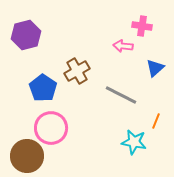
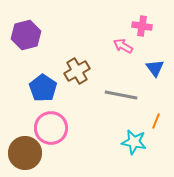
pink arrow: rotated 24 degrees clockwise
blue triangle: rotated 24 degrees counterclockwise
gray line: rotated 16 degrees counterclockwise
brown circle: moved 2 px left, 3 px up
